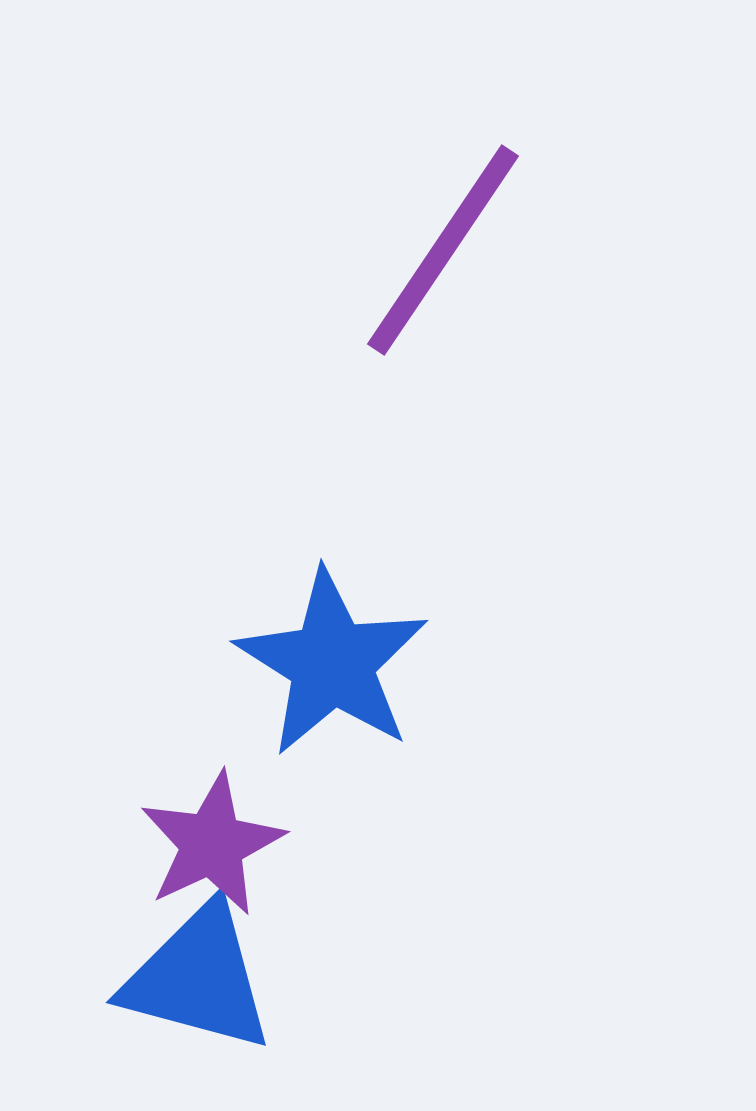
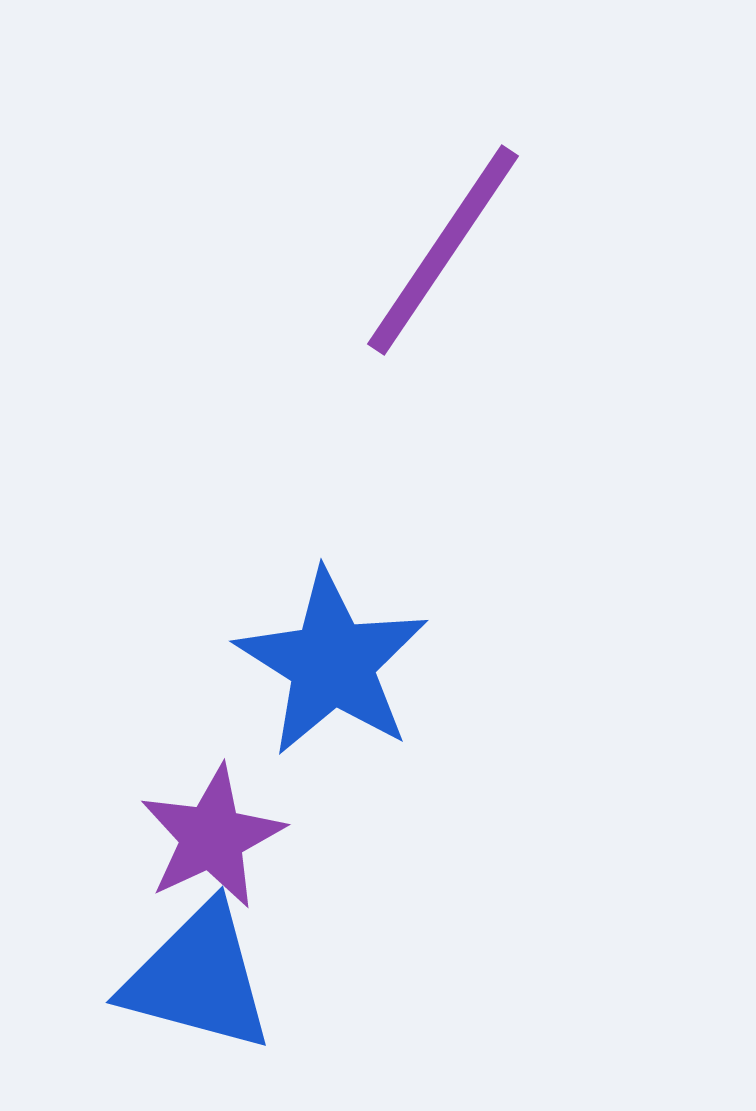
purple star: moved 7 px up
